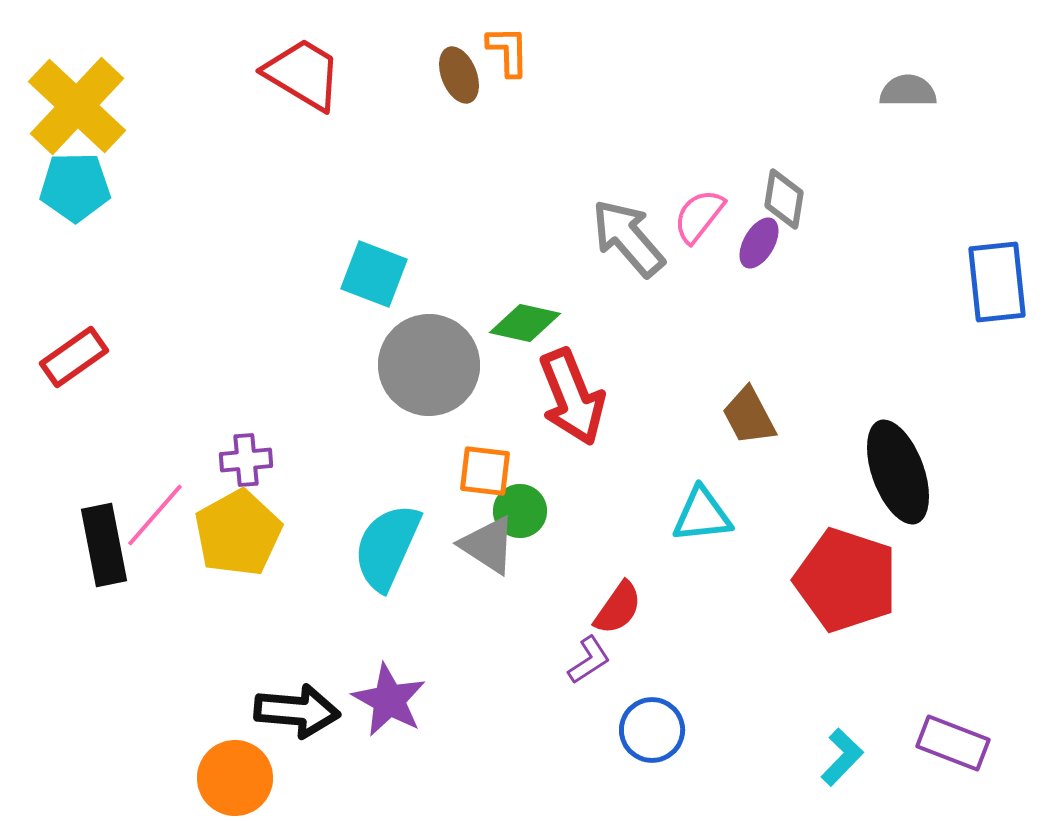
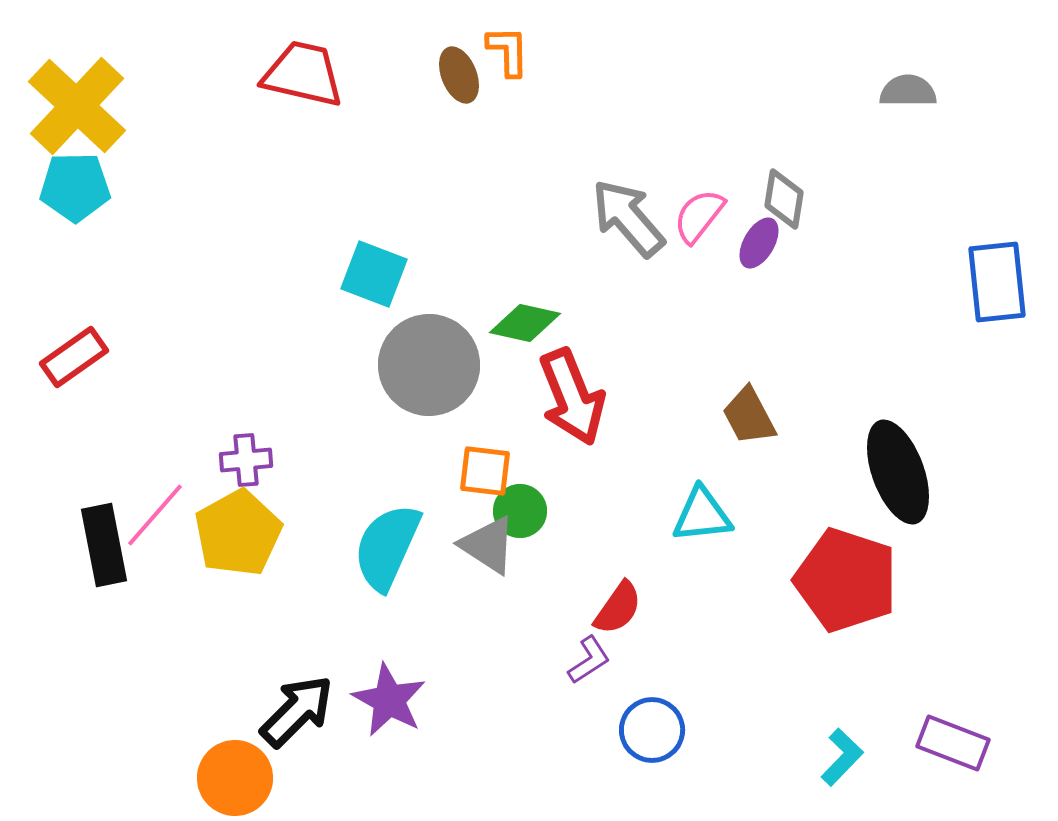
red trapezoid: rotated 18 degrees counterclockwise
gray arrow: moved 20 px up
black arrow: rotated 50 degrees counterclockwise
